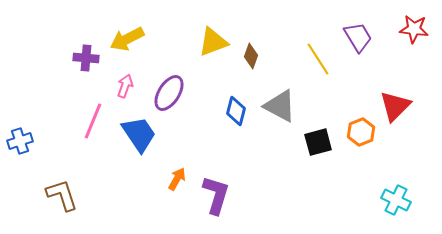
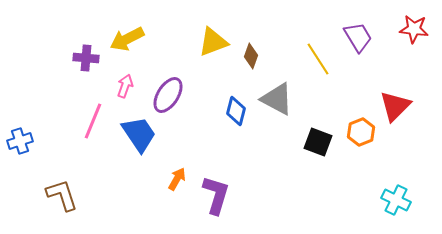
purple ellipse: moved 1 px left, 2 px down
gray triangle: moved 3 px left, 7 px up
black square: rotated 36 degrees clockwise
